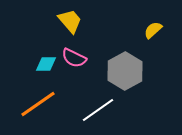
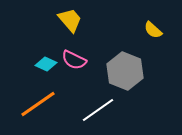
yellow trapezoid: moved 1 px up
yellow semicircle: rotated 96 degrees counterclockwise
pink semicircle: moved 2 px down
cyan diamond: rotated 25 degrees clockwise
gray hexagon: rotated 9 degrees counterclockwise
